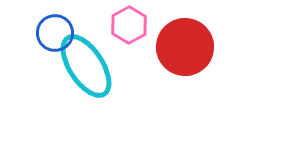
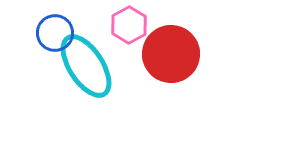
red circle: moved 14 px left, 7 px down
